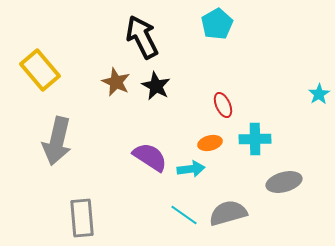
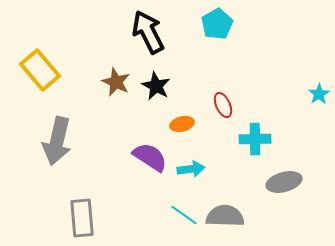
black arrow: moved 6 px right, 5 px up
orange ellipse: moved 28 px left, 19 px up
gray semicircle: moved 3 px left, 3 px down; rotated 18 degrees clockwise
